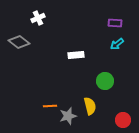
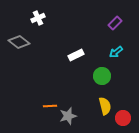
purple rectangle: rotated 48 degrees counterclockwise
cyan arrow: moved 1 px left, 8 px down
white rectangle: rotated 21 degrees counterclockwise
green circle: moved 3 px left, 5 px up
yellow semicircle: moved 15 px right
red circle: moved 2 px up
